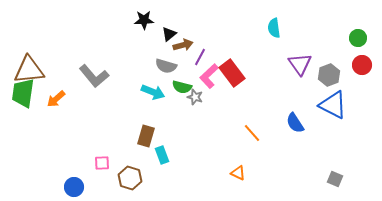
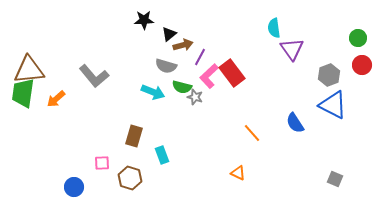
purple triangle: moved 8 px left, 15 px up
brown rectangle: moved 12 px left
